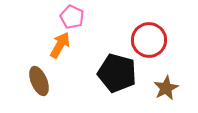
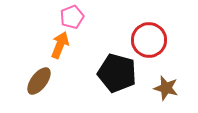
pink pentagon: rotated 25 degrees clockwise
orange arrow: rotated 8 degrees counterclockwise
brown ellipse: rotated 60 degrees clockwise
brown star: rotated 30 degrees counterclockwise
